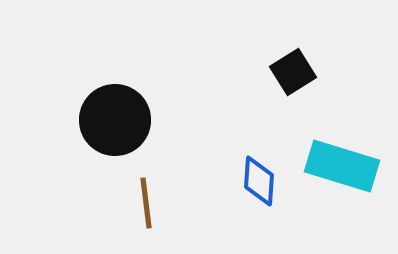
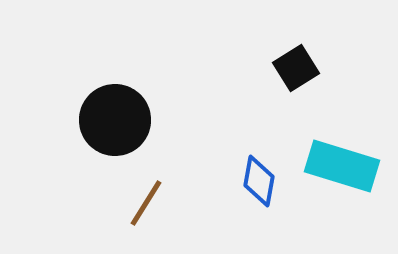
black square: moved 3 px right, 4 px up
blue diamond: rotated 6 degrees clockwise
brown line: rotated 39 degrees clockwise
